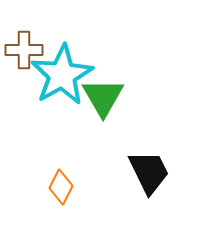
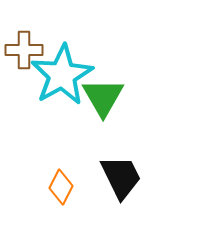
black trapezoid: moved 28 px left, 5 px down
